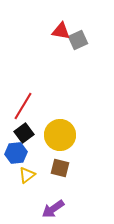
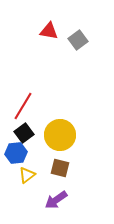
red triangle: moved 12 px left
gray square: rotated 12 degrees counterclockwise
purple arrow: moved 3 px right, 9 px up
